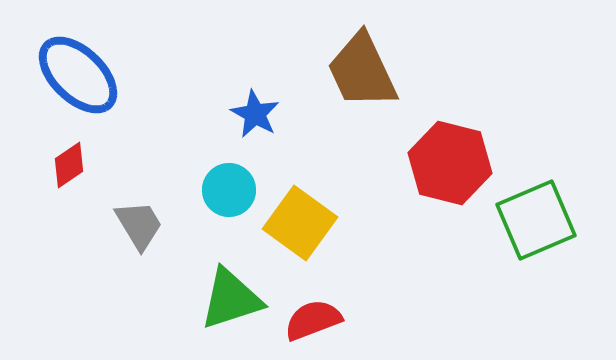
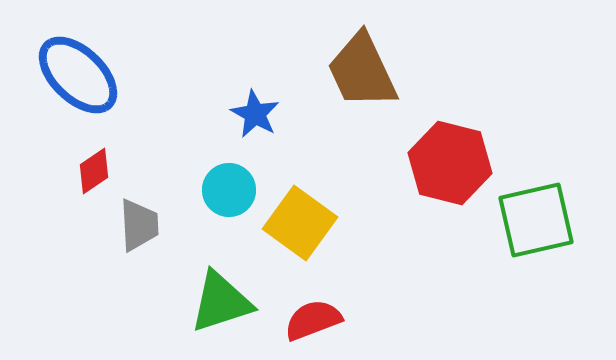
red diamond: moved 25 px right, 6 px down
green square: rotated 10 degrees clockwise
gray trapezoid: rotated 28 degrees clockwise
green triangle: moved 10 px left, 3 px down
